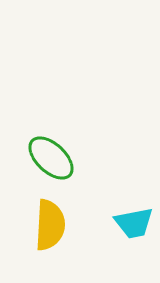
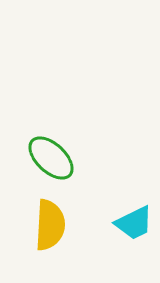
cyan trapezoid: rotated 15 degrees counterclockwise
